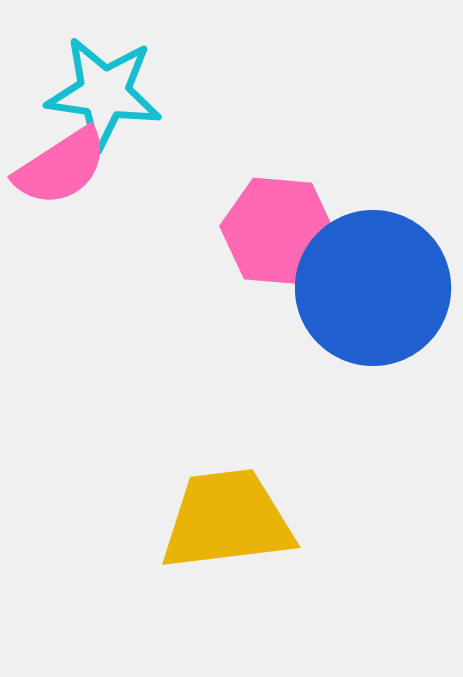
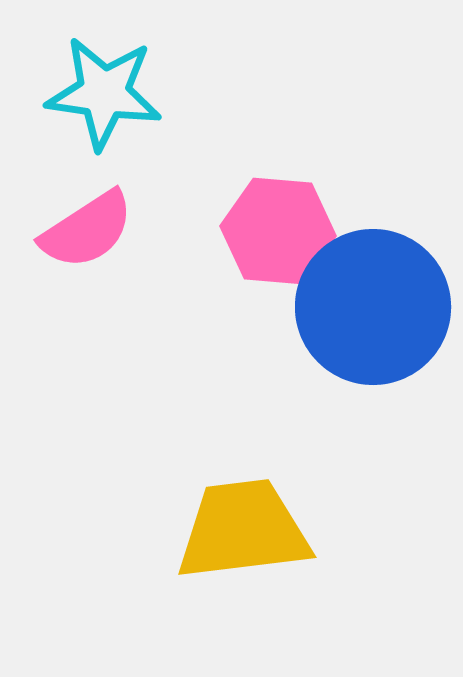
pink semicircle: moved 26 px right, 63 px down
blue circle: moved 19 px down
yellow trapezoid: moved 16 px right, 10 px down
